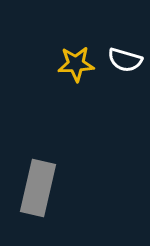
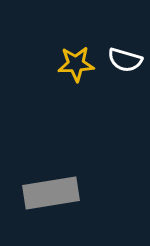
gray rectangle: moved 13 px right, 5 px down; rotated 68 degrees clockwise
